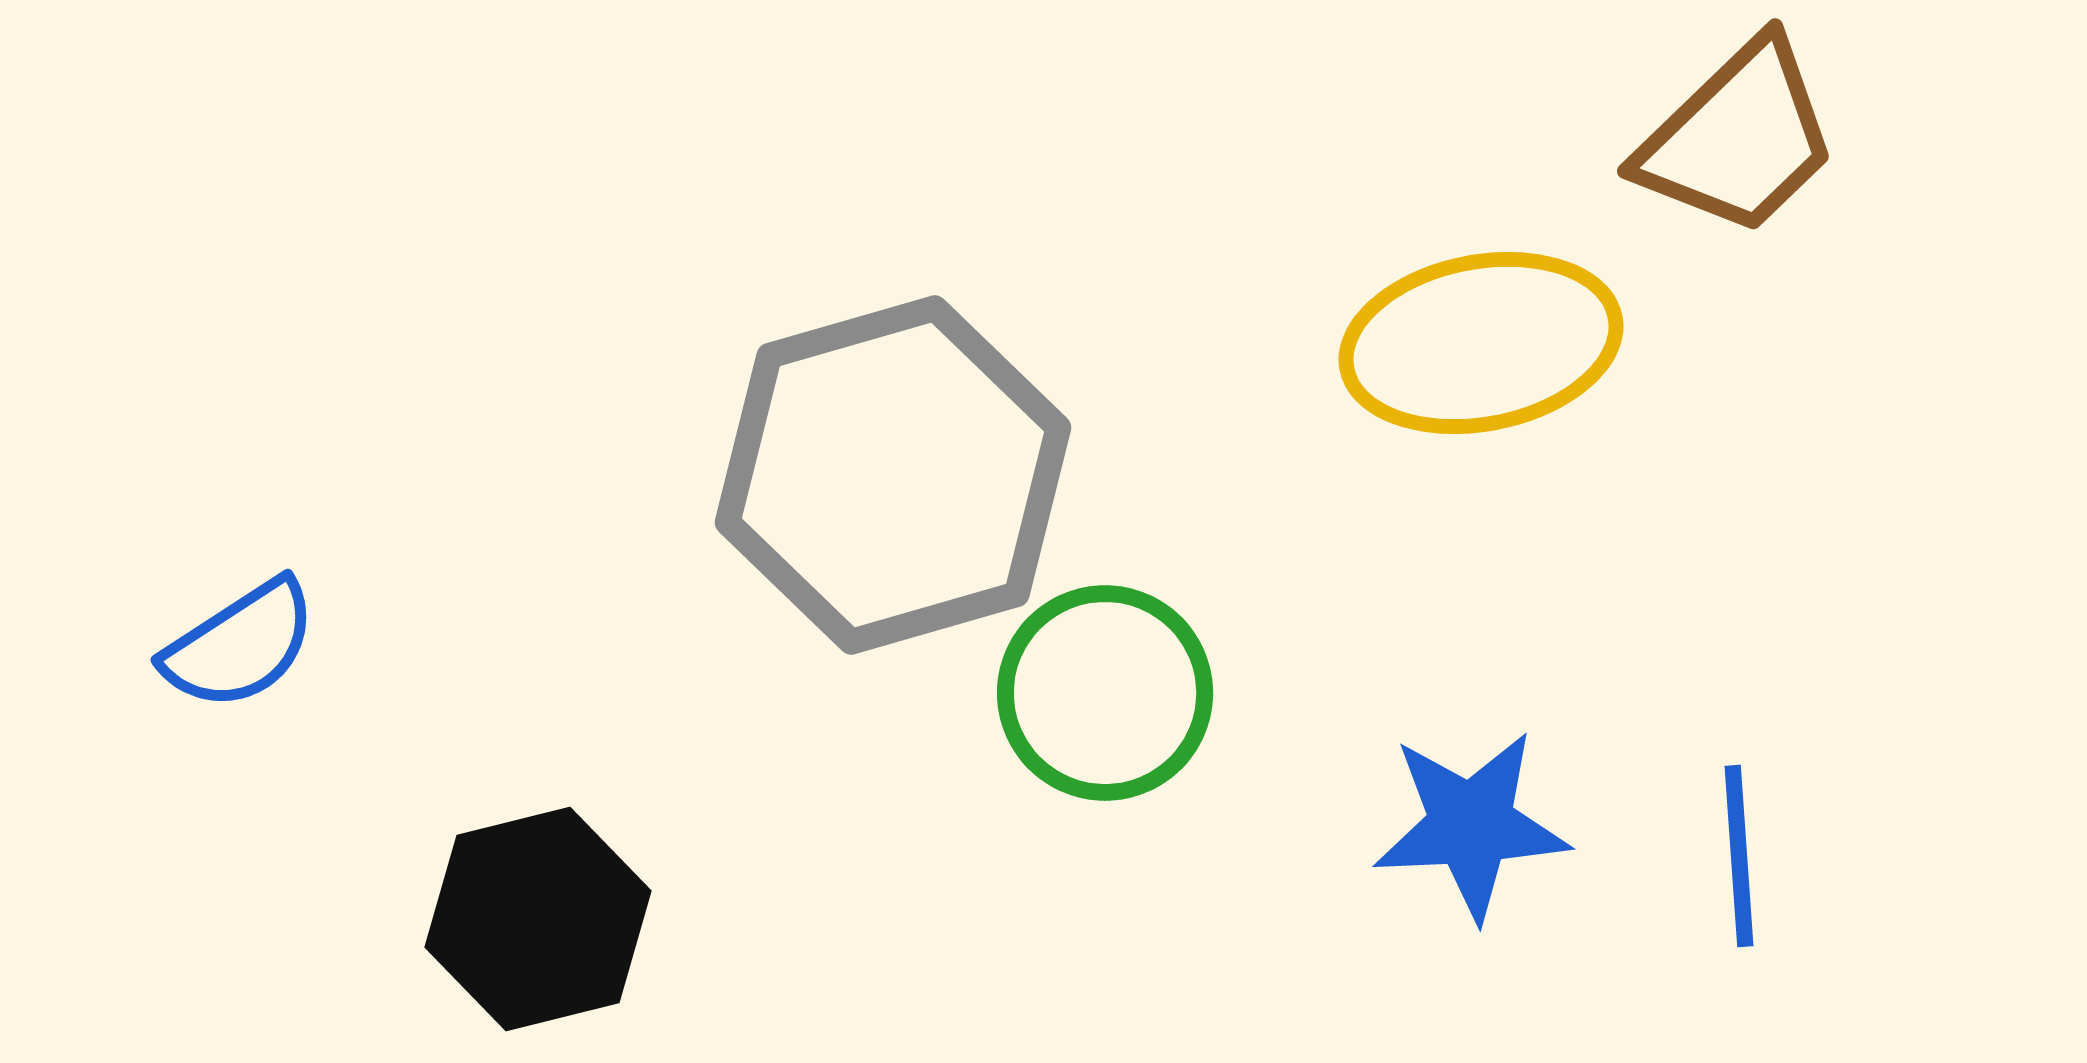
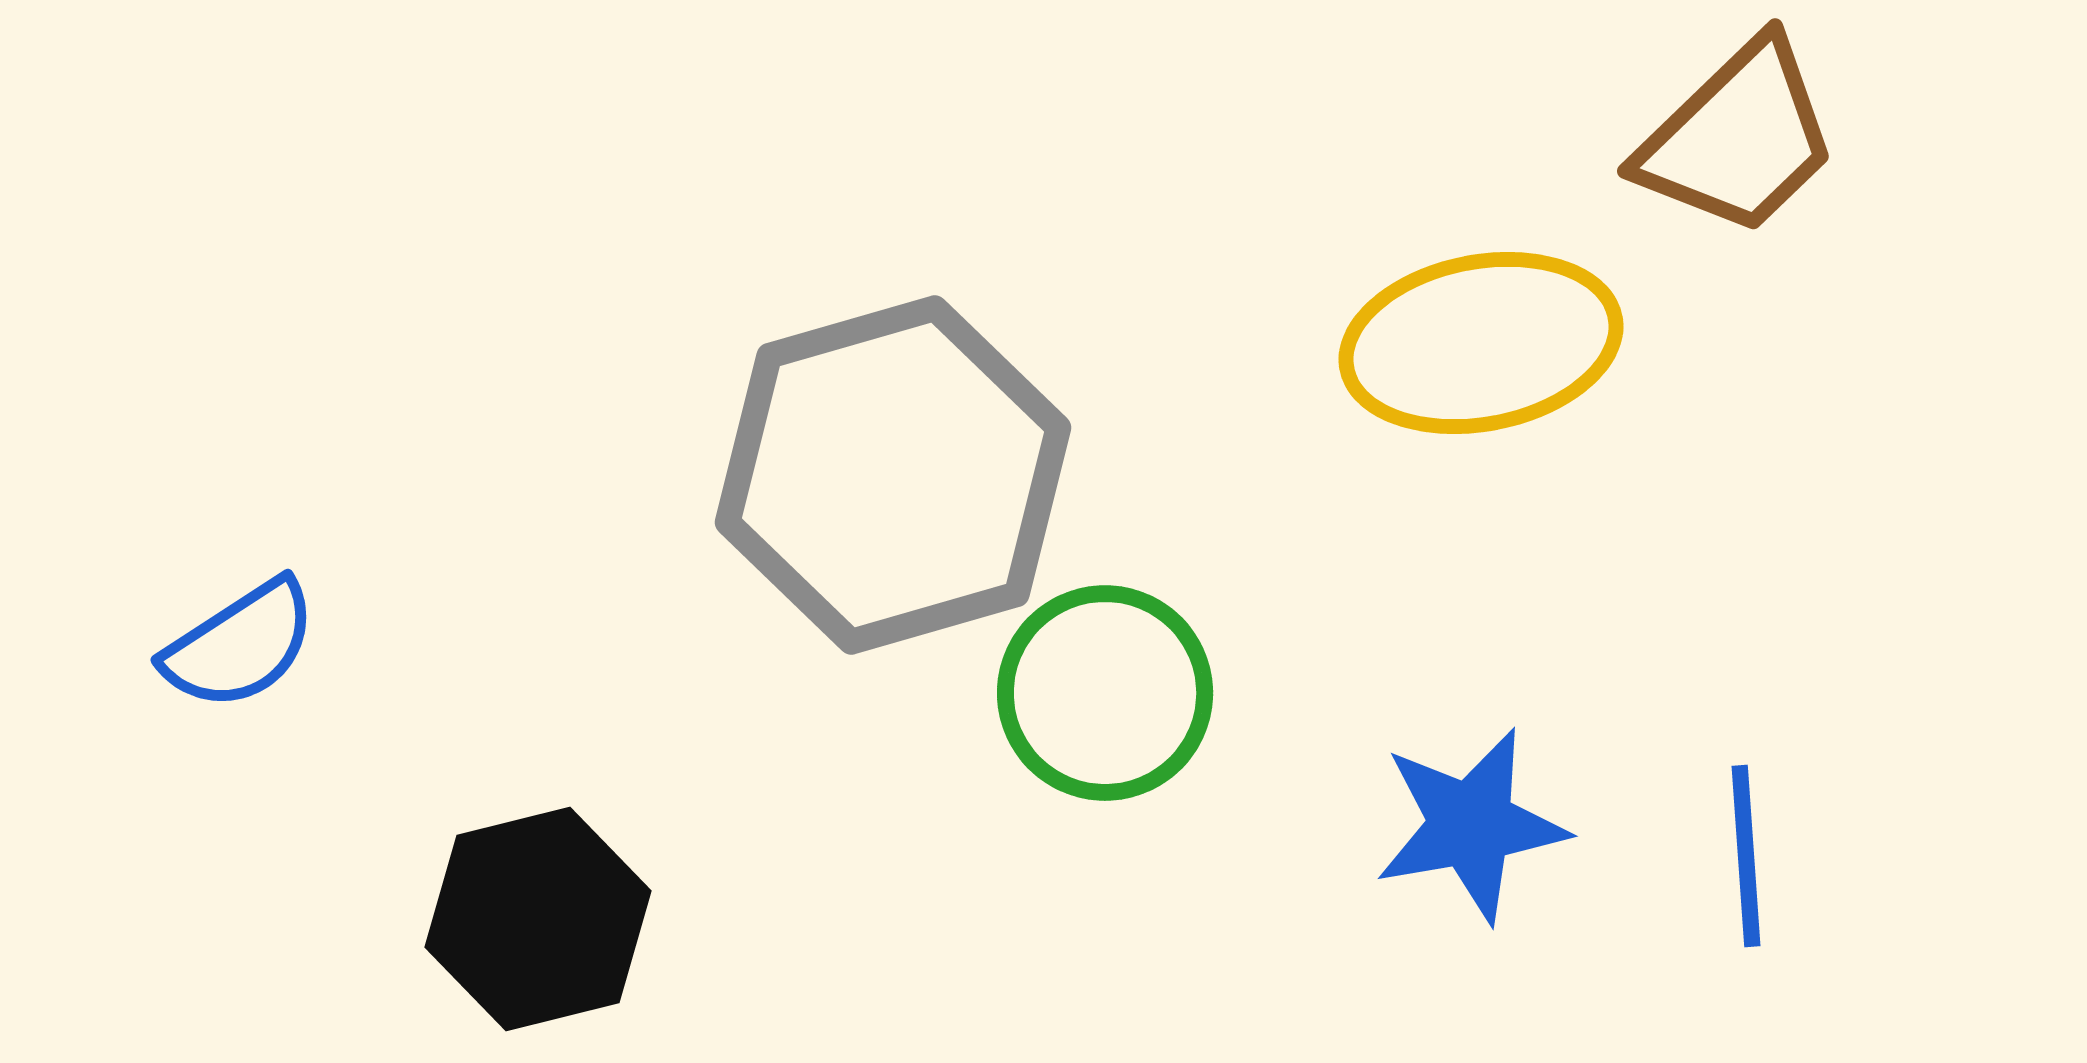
blue star: rotated 7 degrees counterclockwise
blue line: moved 7 px right
